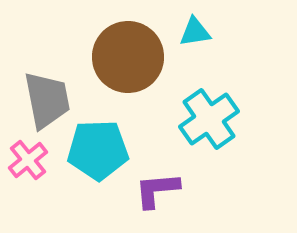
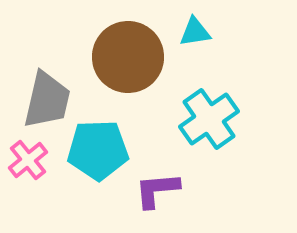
gray trapezoid: rotated 24 degrees clockwise
